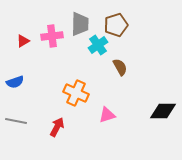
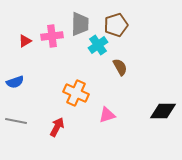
red triangle: moved 2 px right
